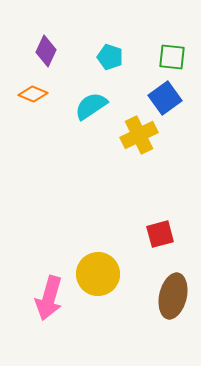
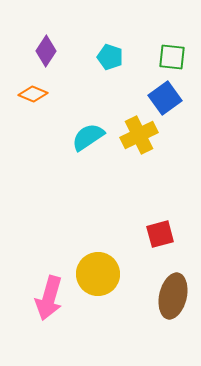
purple diamond: rotated 8 degrees clockwise
cyan semicircle: moved 3 px left, 31 px down
